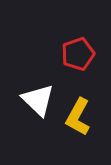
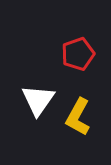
white triangle: rotated 21 degrees clockwise
